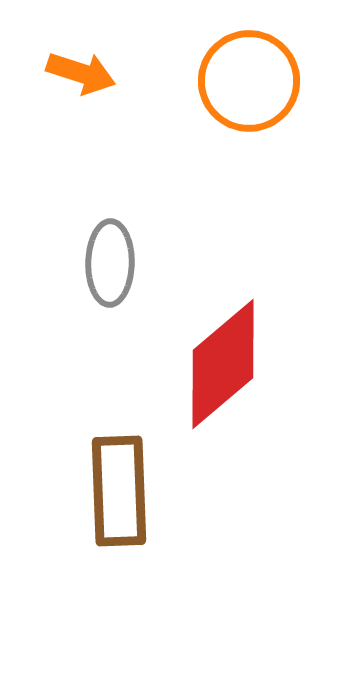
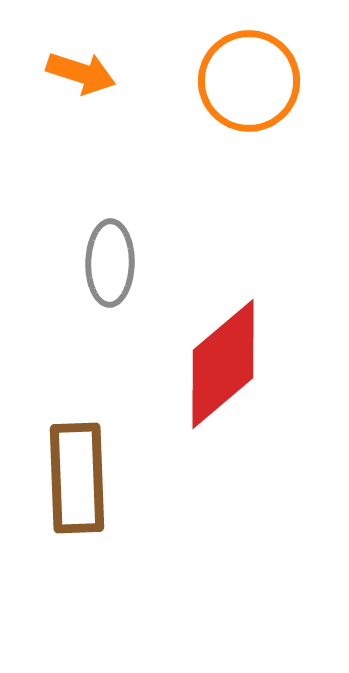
brown rectangle: moved 42 px left, 13 px up
